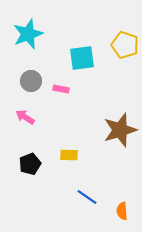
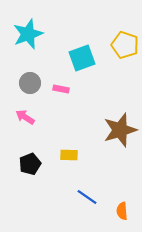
cyan square: rotated 12 degrees counterclockwise
gray circle: moved 1 px left, 2 px down
